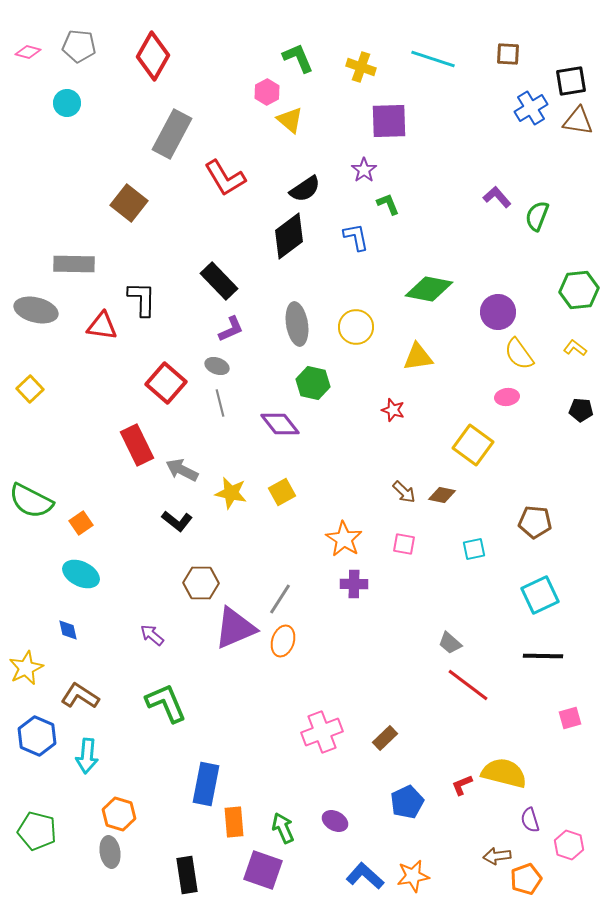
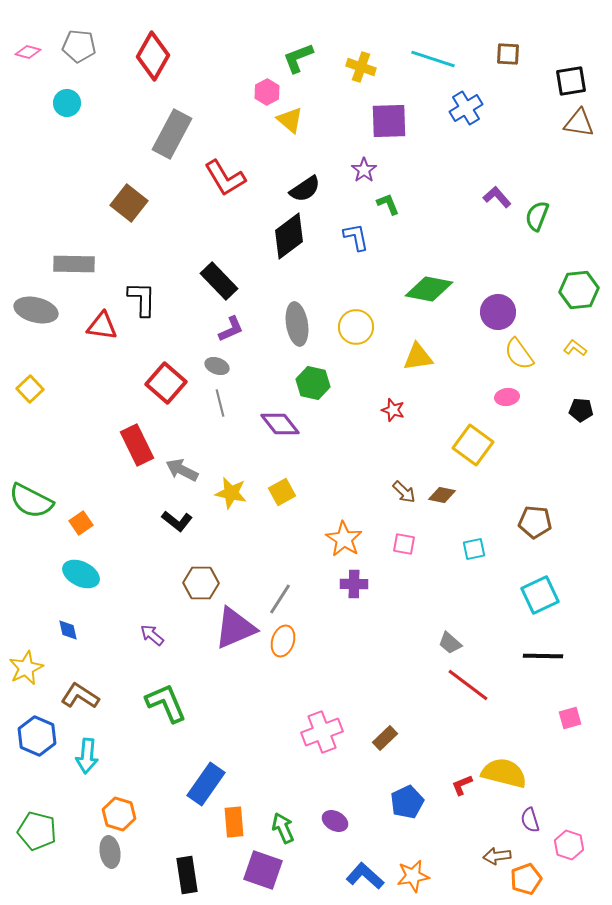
green L-shape at (298, 58): rotated 88 degrees counterclockwise
blue cross at (531, 108): moved 65 px left
brown triangle at (578, 121): moved 1 px right, 2 px down
blue rectangle at (206, 784): rotated 24 degrees clockwise
